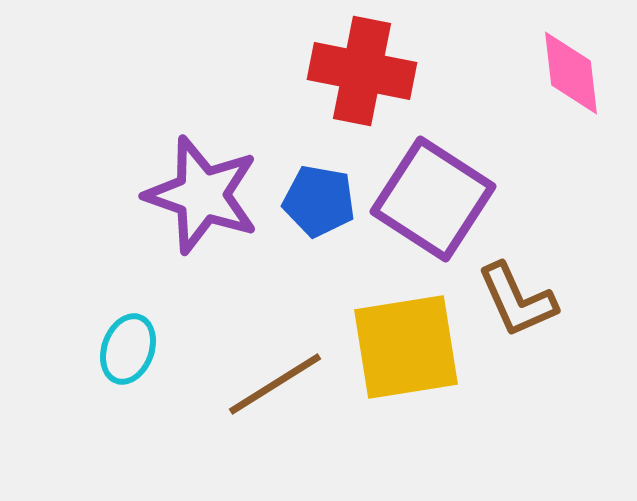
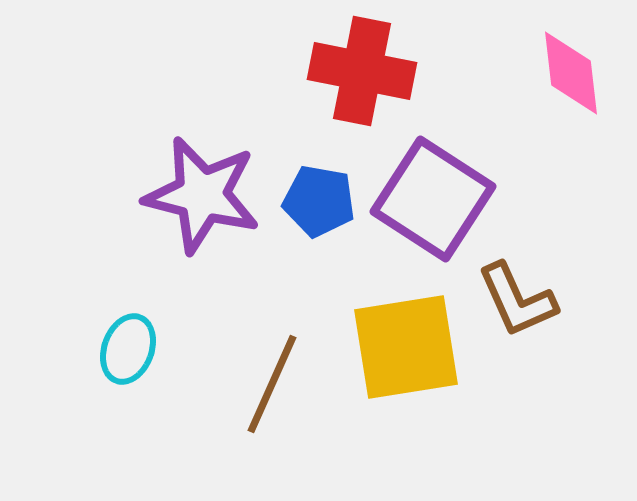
purple star: rotated 5 degrees counterclockwise
brown line: moved 3 px left; rotated 34 degrees counterclockwise
